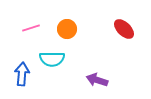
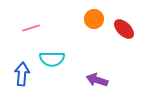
orange circle: moved 27 px right, 10 px up
